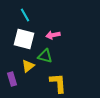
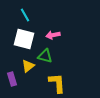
yellow L-shape: moved 1 px left
